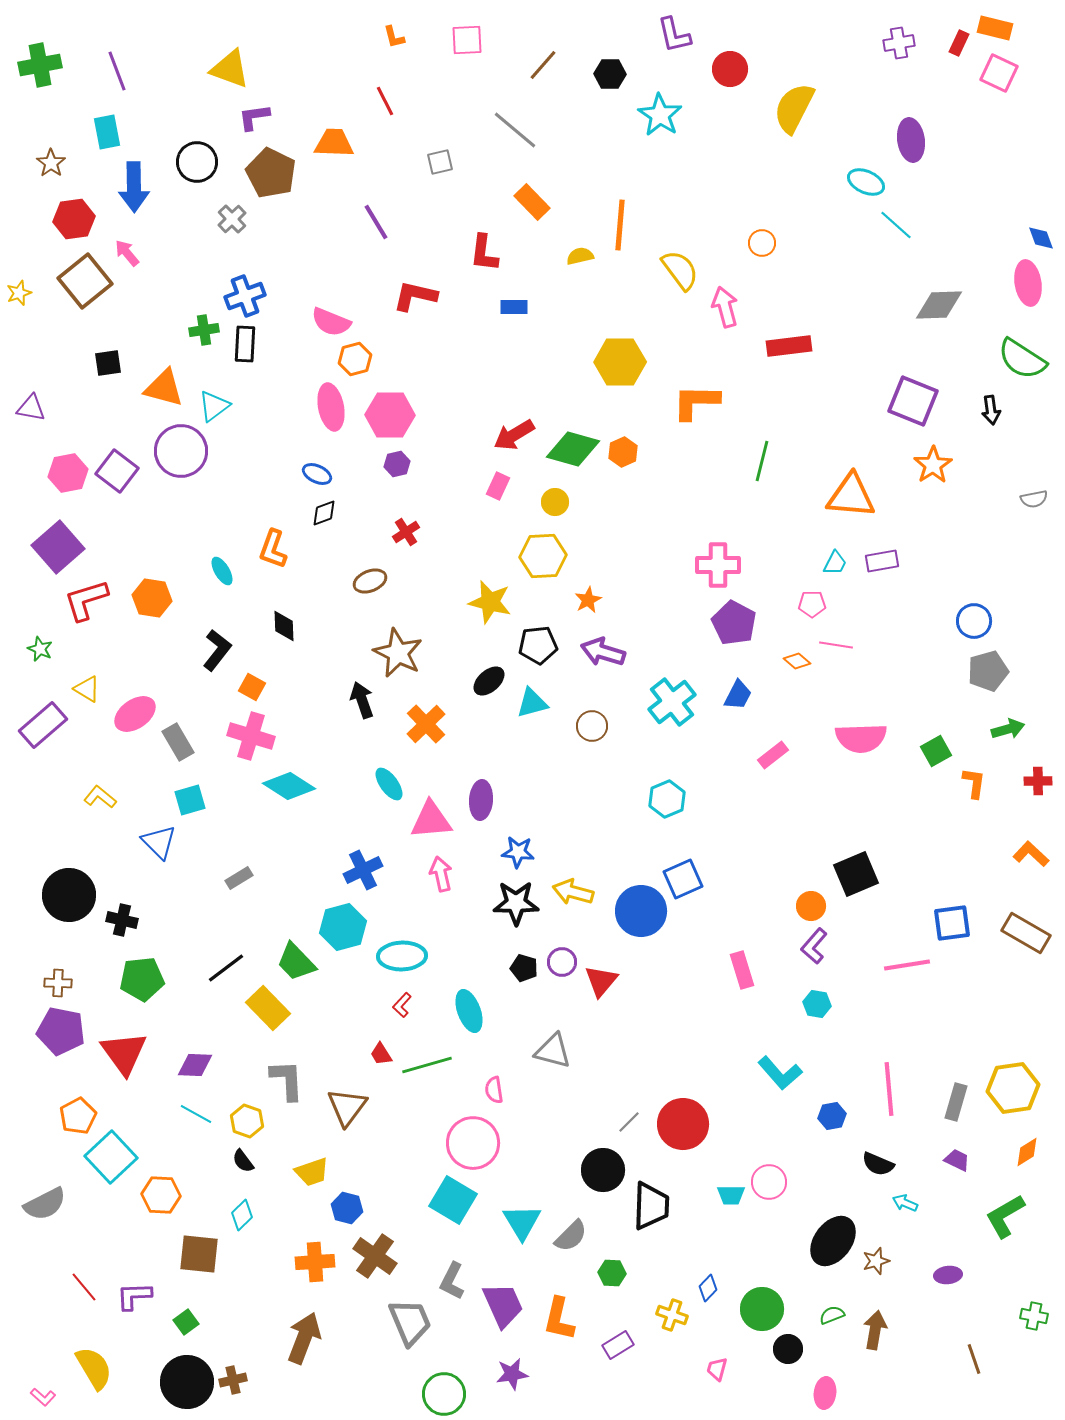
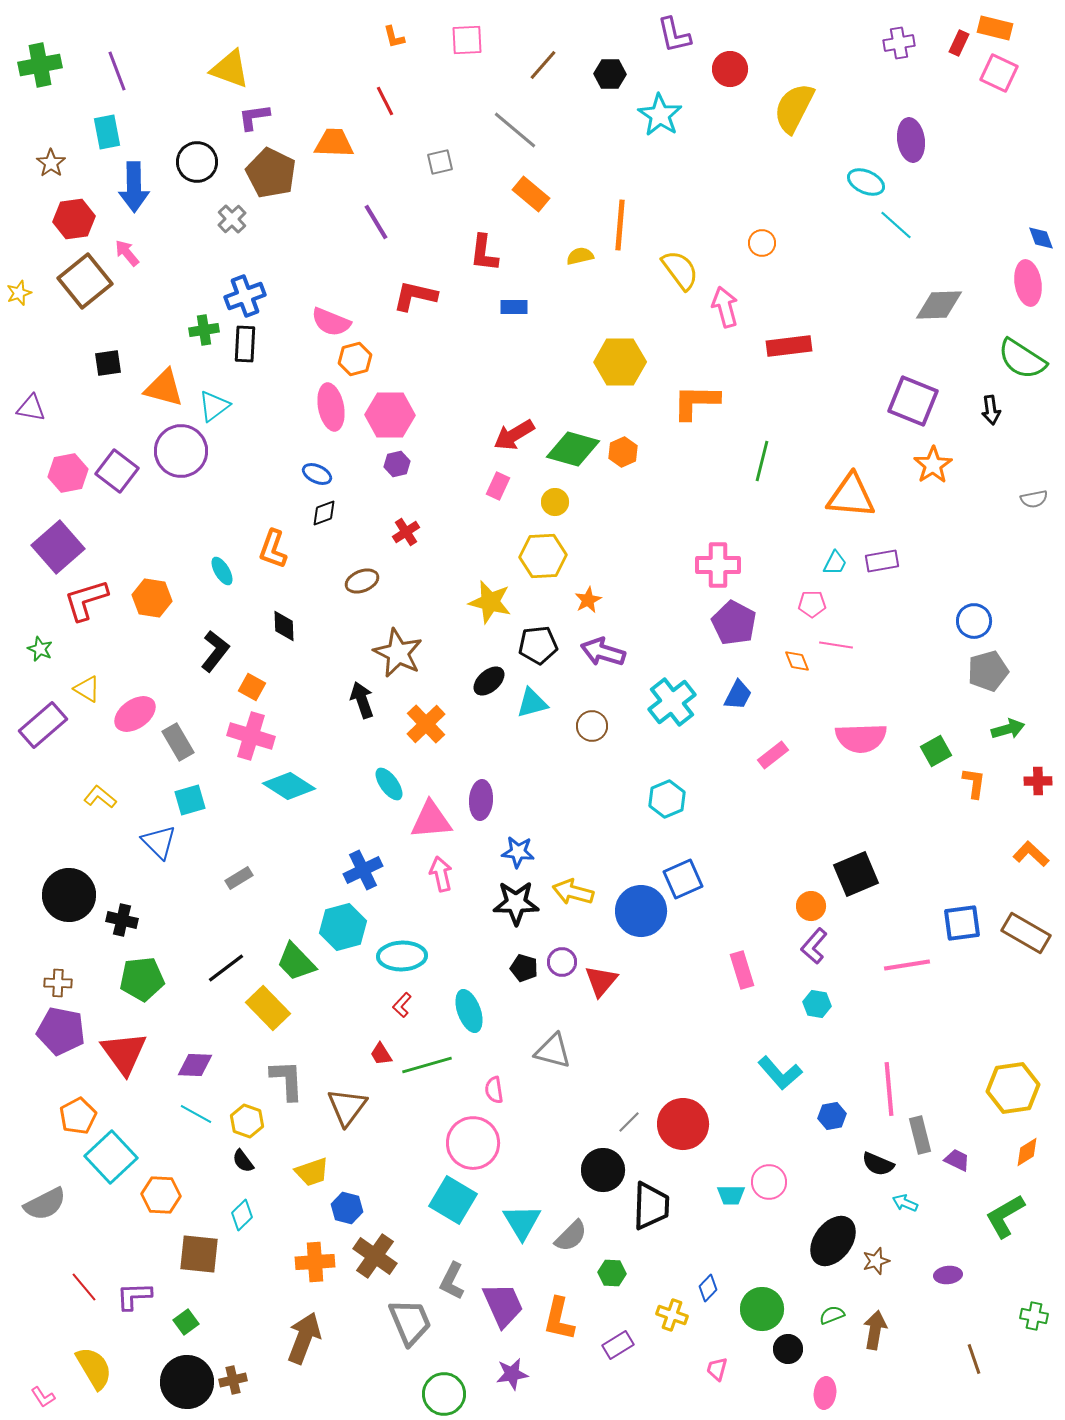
orange rectangle at (532, 202): moved 1 px left, 8 px up; rotated 6 degrees counterclockwise
brown ellipse at (370, 581): moved 8 px left
black L-shape at (217, 650): moved 2 px left, 1 px down
orange diamond at (797, 661): rotated 28 degrees clockwise
blue square at (952, 923): moved 10 px right
gray rectangle at (956, 1102): moved 36 px left, 33 px down; rotated 30 degrees counterclockwise
pink L-shape at (43, 1397): rotated 15 degrees clockwise
